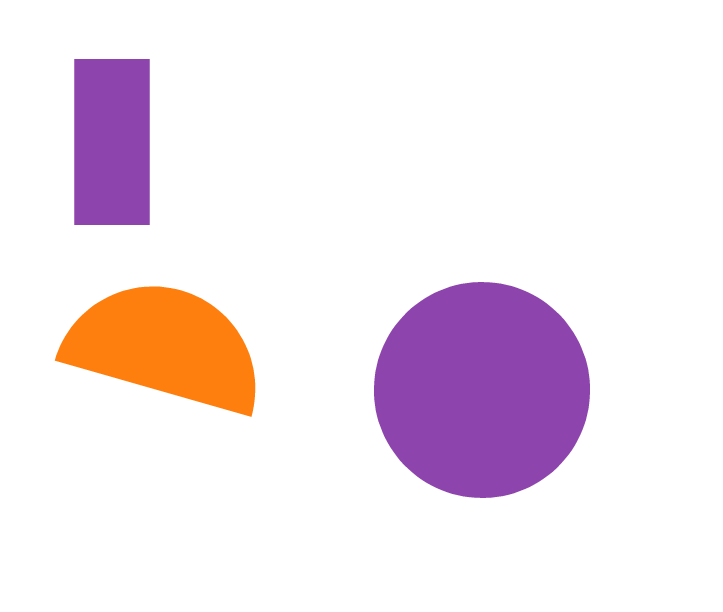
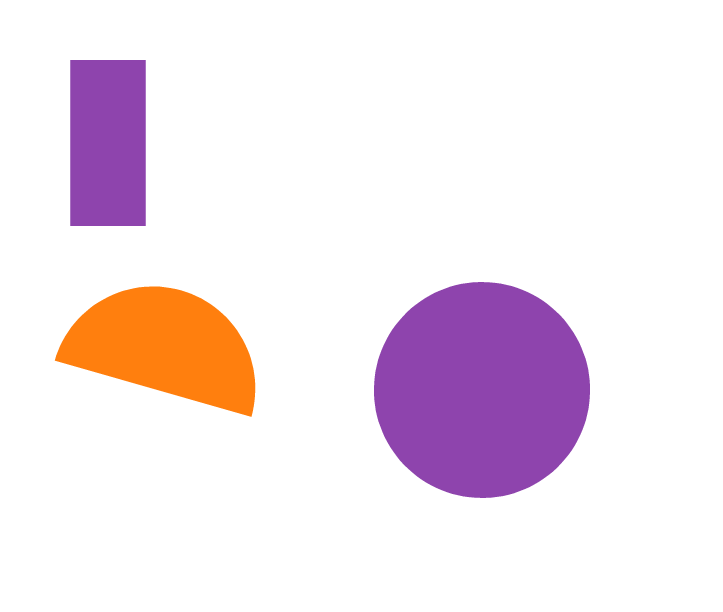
purple rectangle: moved 4 px left, 1 px down
